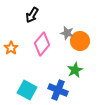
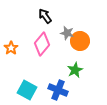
black arrow: moved 13 px right, 1 px down; rotated 112 degrees clockwise
